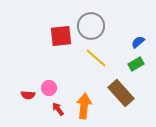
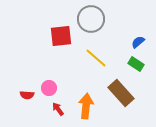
gray circle: moved 7 px up
green rectangle: rotated 63 degrees clockwise
red semicircle: moved 1 px left
orange arrow: moved 2 px right
